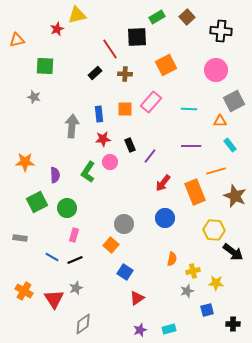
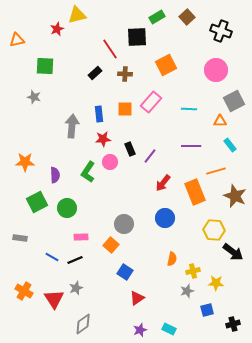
black cross at (221, 31): rotated 15 degrees clockwise
black rectangle at (130, 145): moved 4 px down
pink rectangle at (74, 235): moved 7 px right, 2 px down; rotated 72 degrees clockwise
black cross at (233, 324): rotated 16 degrees counterclockwise
cyan rectangle at (169, 329): rotated 40 degrees clockwise
